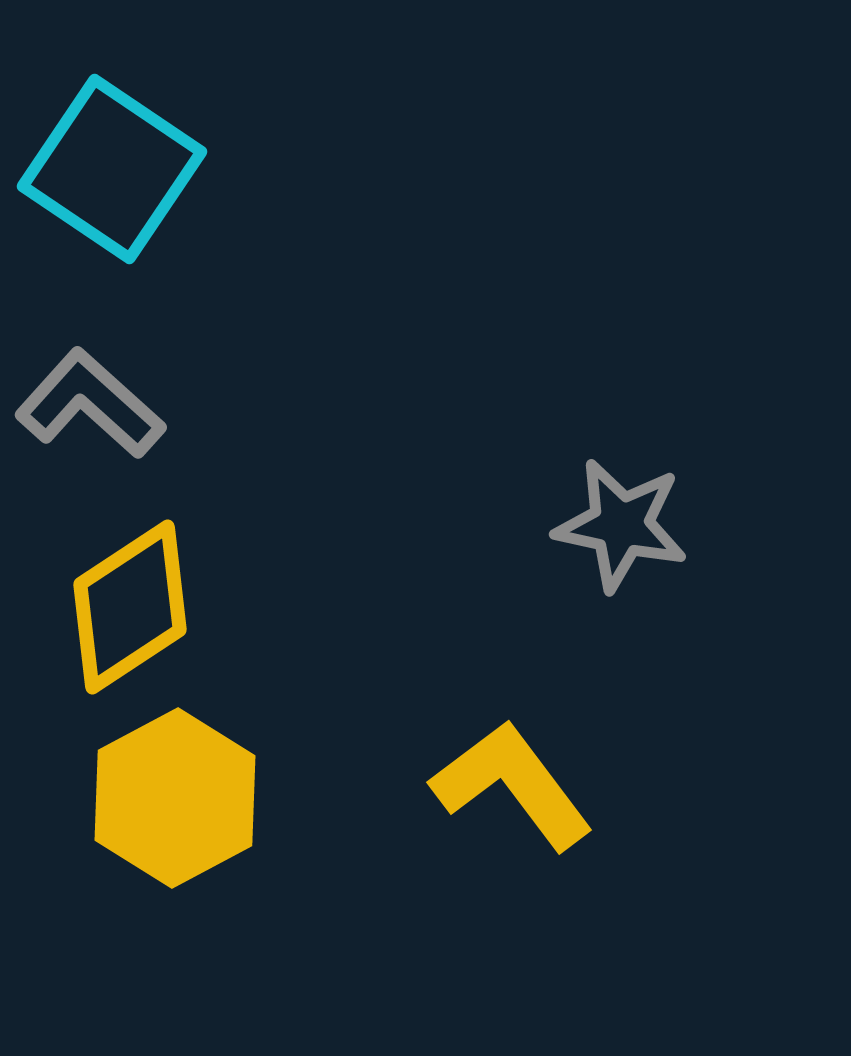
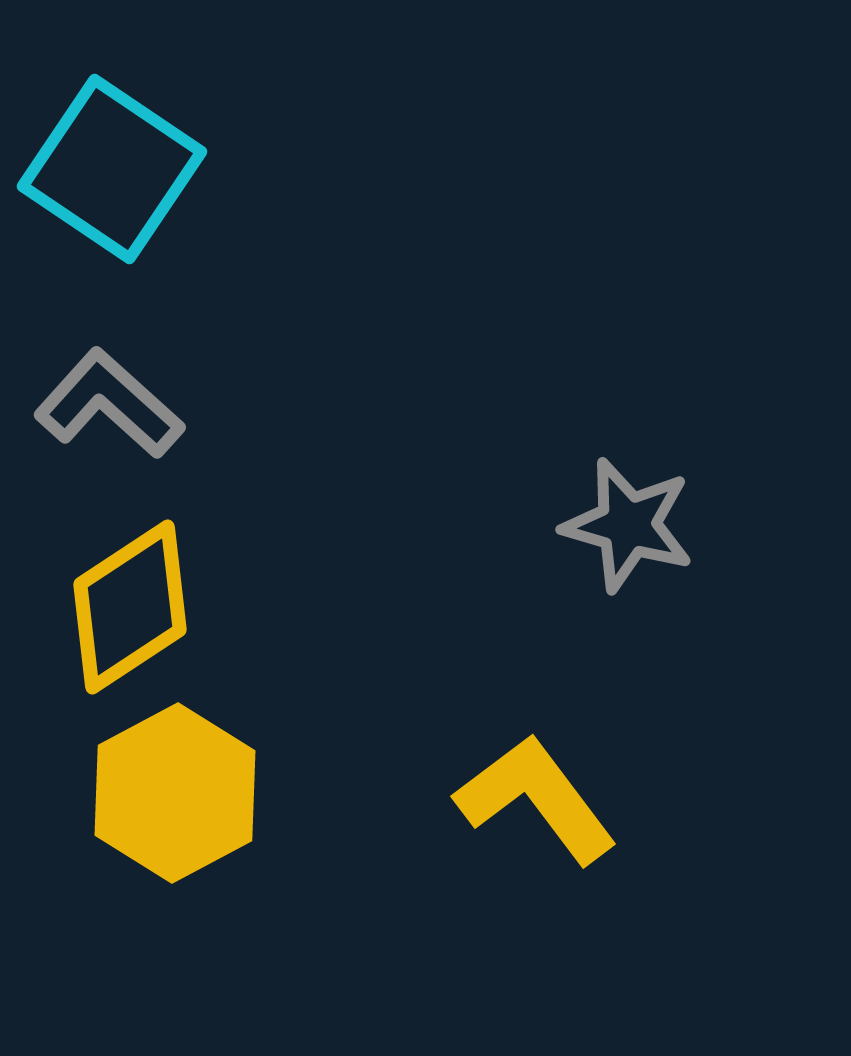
gray L-shape: moved 19 px right
gray star: moved 7 px right; rotated 4 degrees clockwise
yellow L-shape: moved 24 px right, 14 px down
yellow hexagon: moved 5 px up
